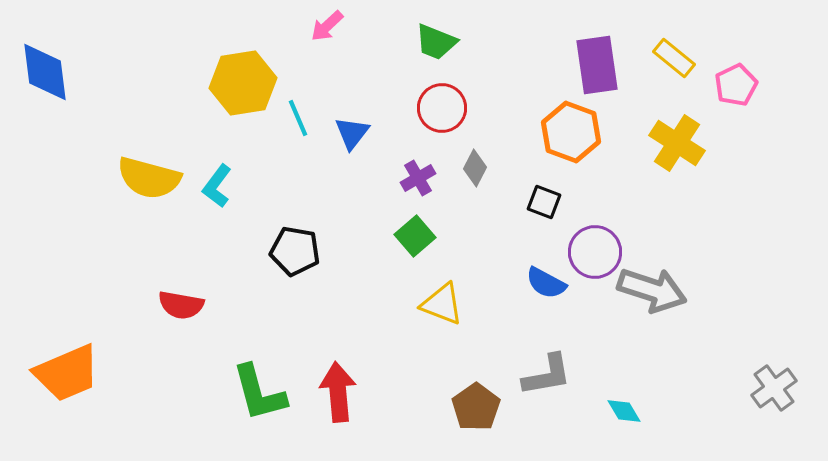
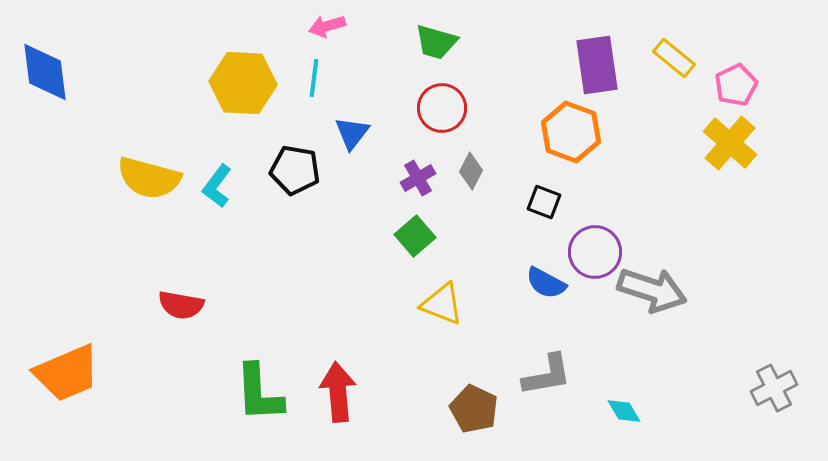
pink arrow: rotated 27 degrees clockwise
green trapezoid: rotated 6 degrees counterclockwise
yellow hexagon: rotated 12 degrees clockwise
cyan line: moved 16 px right, 40 px up; rotated 30 degrees clockwise
yellow cross: moved 53 px right; rotated 8 degrees clockwise
gray diamond: moved 4 px left, 3 px down
black pentagon: moved 81 px up
gray cross: rotated 9 degrees clockwise
green L-shape: rotated 12 degrees clockwise
brown pentagon: moved 2 px left, 2 px down; rotated 12 degrees counterclockwise
